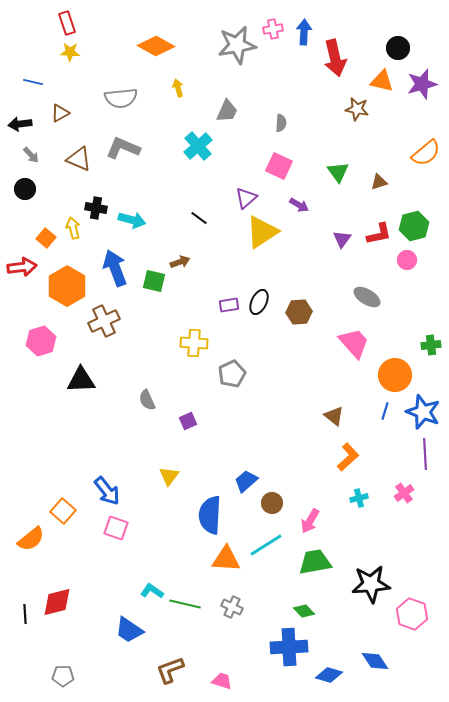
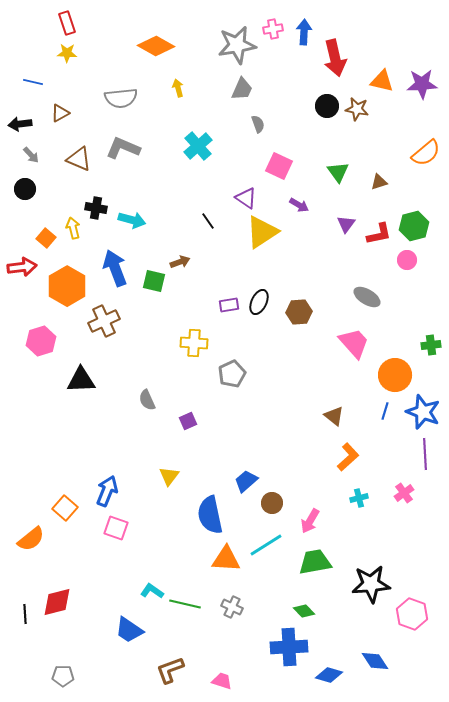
black circle at (398, 48): moved 71 px left, 58 px down
yellow star at (70, 52): moved 3 px left, 1 px down
purple star at (422, 84): rotated 12 degrees clockwise
gray trapezoid at (227, 111): moved 15 px right, 22 px up
gray semicircle at (281, 123): moved 23 px left, 1 px down; rotated 24 degrees counterclockwise
purple triangle at (246, 198): rotated 45 degrees counterclockwise
black line at (199, 218): moved 9 px right, 3 px down; rotated 18 degrees clockwise
purple triangle at (342, 239): moved 4 px right, 15 px up
blue arrow at (107, 491): rotated 120 degrees counterclockwise
orange square at (63, 511): moved 2 px right, 3 px up
blue semicircle at (210, 515): rotated 15 degrees counterclockwise
